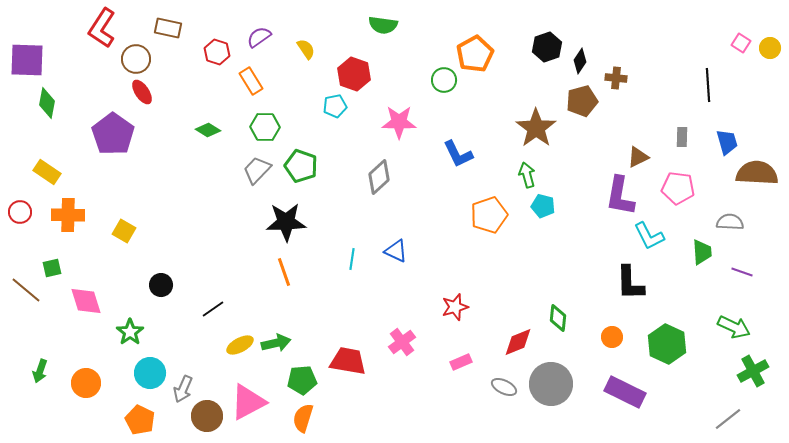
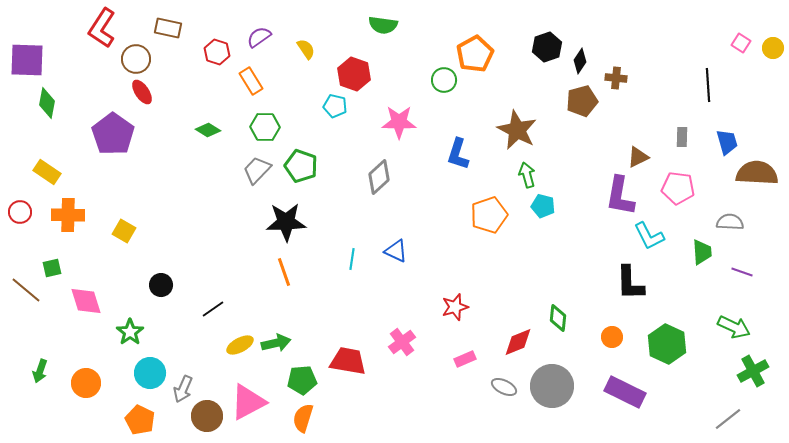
yellow circle at (770, 48): moved 3 px right
cyan pentagon at (335, 106): rotated 25 degrees clockwise
brown star at (536, 128): moved 19 px left, 2 px down; rotated 9 degrees counterclockwise
blue L-shape at (458, 154): rotated 44 degrees clockwise
pink rectangle at (461, 362): moved 4 px right, 3 px up
gray circle at (551, 384): moved 1 px right, 2 px down
